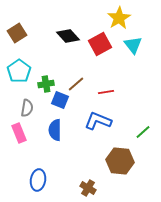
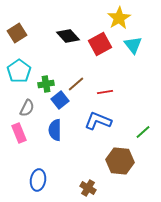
red line: moved 1 px left
blue square: rotated 30 degrees clockwise
gray semicircle: rotated 18 degrees clockwise
